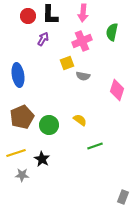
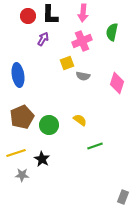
pink diamond: moved 7 px up
